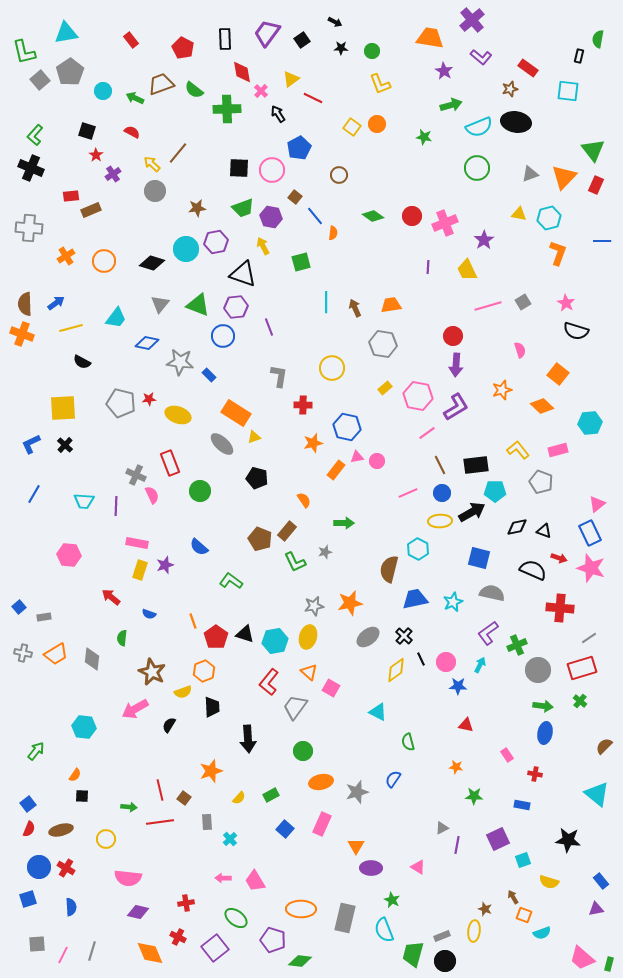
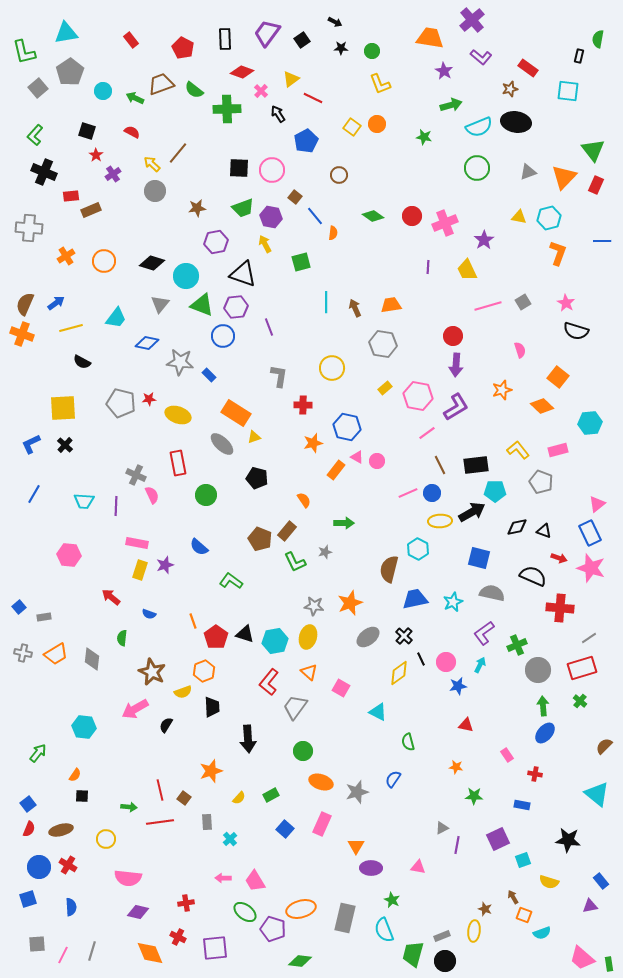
red diamond at (242, 72): rotated 60 degrees counterclockwise
gray square at (40, 80): moved 2 px left, 8 px down
blue pentagon at (299, 148): moved 7 px right, 7 px up
black cross at (31, 168): moved 13 px right, 4 px down
gray triangle at (530, 174): moved 2 px left, 2 px up
yellow triangle at (519, 214): moved 3 px down
yellow arrow at (263, 246): moved 2 px right, 2 px up
cyan circle at (186, 249): moved 27 px down
brown semicircle at (25, 304): rotated 25 degrees clockwise
green triangle at (198, 305): moved 4 px right
orange square at (558, 374): moved 3 px down
pink triangle at (357, 457): rotated 40 degrees clockwise
red rectangle at (170, 463): moved 8 px right; rotated 10 degrees clockwise
green circle at (200, 491): moved 6 px right, 4 px down
blue circle at (442, 493): moved 10 px left
black semicircle at (533, 570): moved 6 px down
orange star at (350, 603): rotated 10 degrees counterclockwise
gray star at (314, 606): rotated 18 degrees clockwise
purple L-shape at (488, 633): moved 4 px left
yellow diamond at (396, 670): moved 3 px right, 3 px down
blue star at (458, 686): rotated 12 degrees counterclockwise
pink square at (331, 688): moved 10 px right
green arrow at (543, 706): rotated 102 degrees counterclockwise
black semicircle at (169, 725): moved 3 px left
blue ellipse at (545, 733): rotated 30 degrees clockwise
green arrow at (36, 751): moved 2 px right, 2 px down
orange ellipse at (321, 782): rotated 30 degrees clockwise
pink triangle at (418, 867): rotated 21 degrees counterclockwise
red cross at (66, 868): moved 2 px right, 3 px up
orange ellipse at (301, 909): rotated 16 degrees counterclockwise
purple triangle at (596, 909): moved 6 px left, 3 px up
green ellipse at (236, 918): moved 9 px right, 6 px up
purple pentagon at (273, 940): moved 11 px up
purple square at (215, 948): rotated 32 degrees clockwise
green rectangle at (609, 964): rotated 24 degrees counterclockwise
